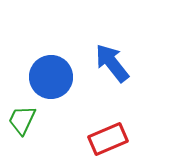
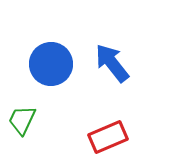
blue circle: moved 13 px up
red rectangle: moved 2 px up
